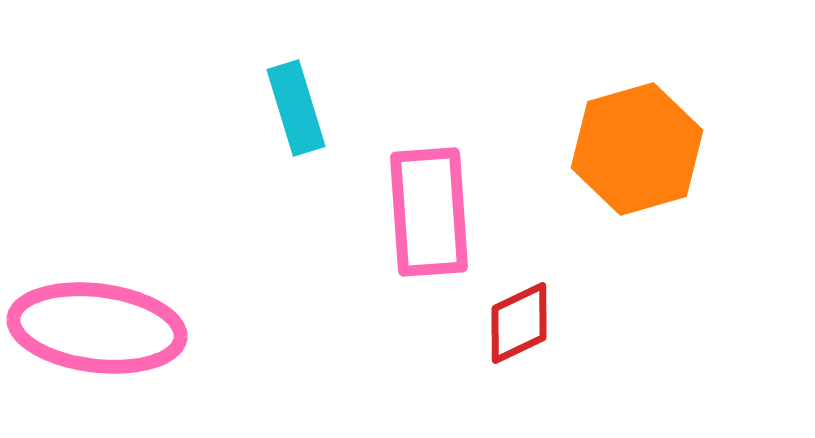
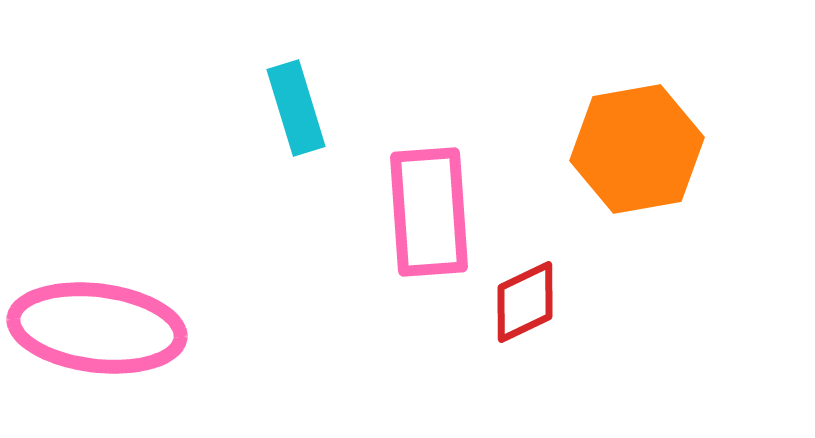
orange hexagon: rotated 6 degrees clockwise
red diamond: moved 6 px right, 21 px up
